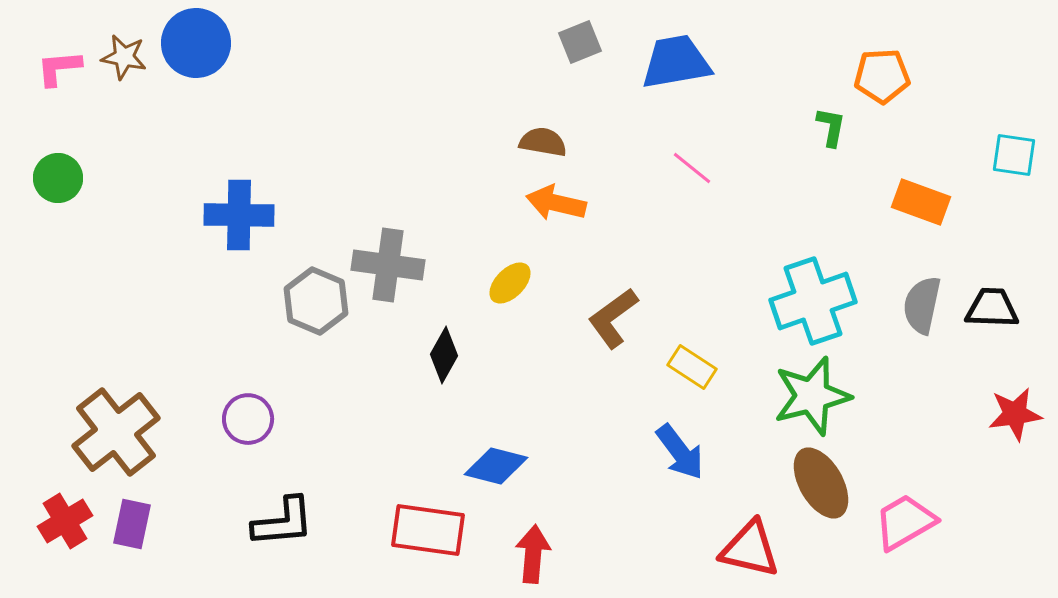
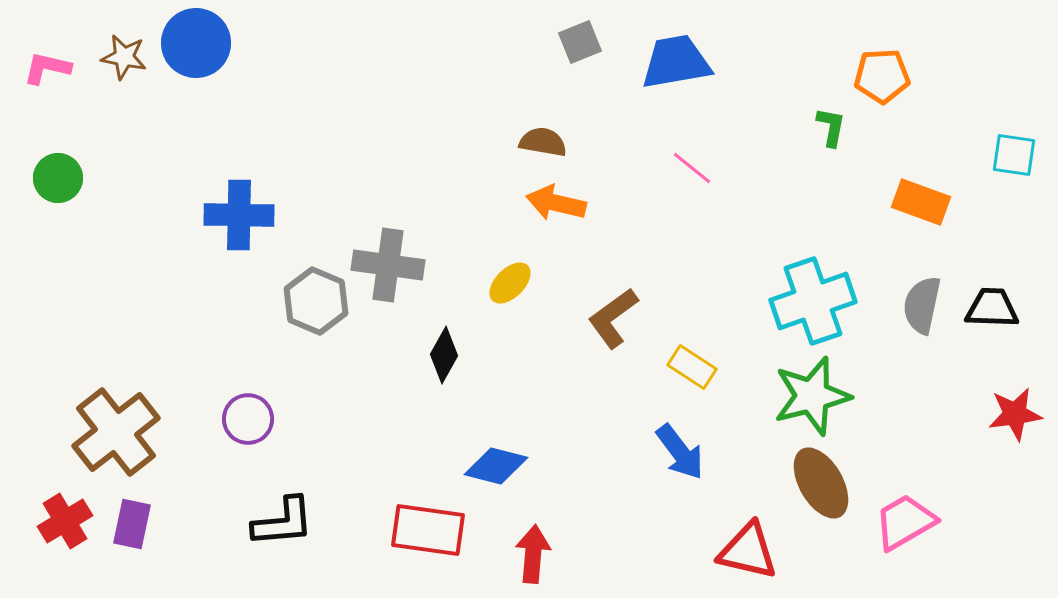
pink L-shape: moved 12 px left; rotated 18 degrees clockwise
red triangle: moved 2 px left, 2 px down
